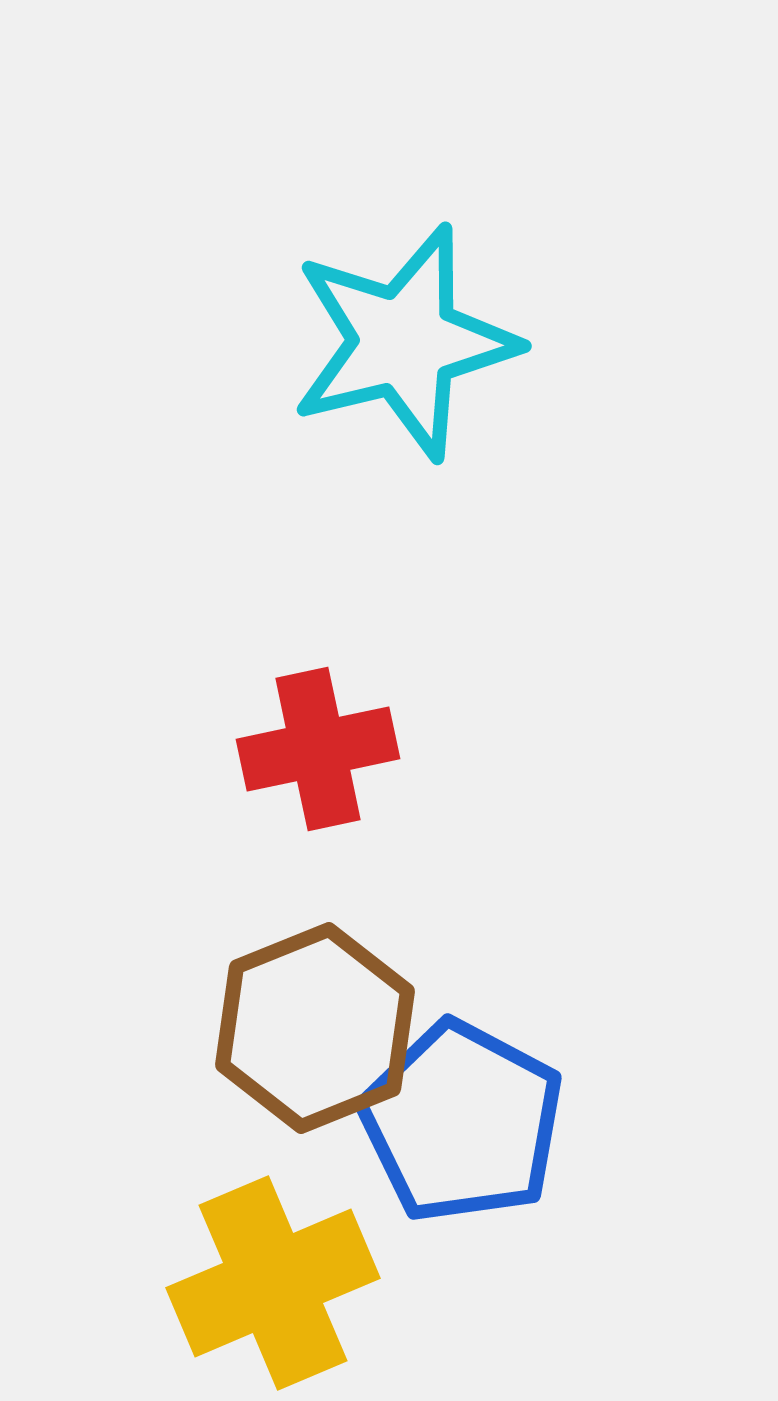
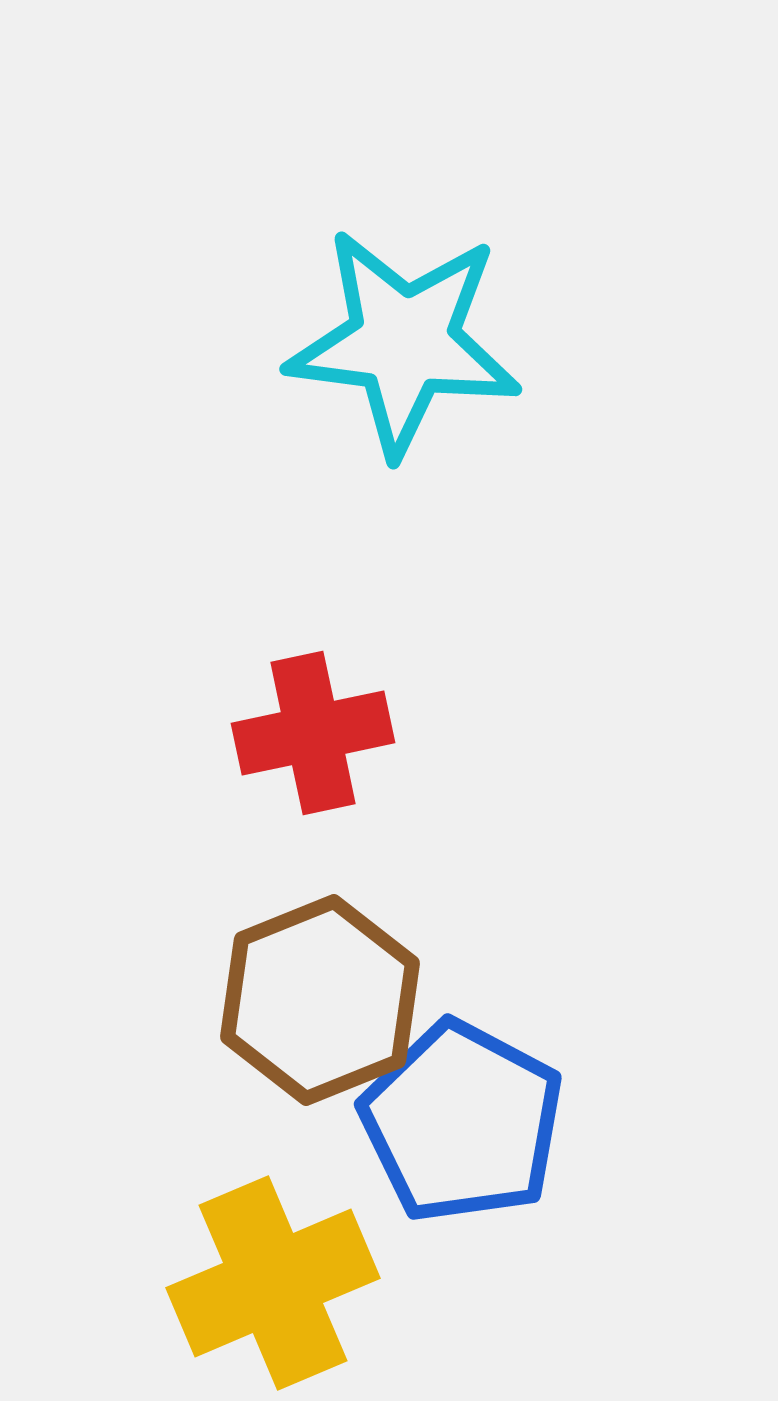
cyan star: rotated 21 degrees clockwise
red cross: moved 5 px left, 16 px up
brown hexagon: moved 5 px right, 28 px up
